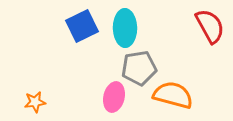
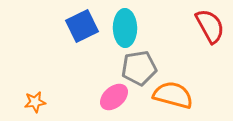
pink ellipse: rotated 36 degrees clockwise
